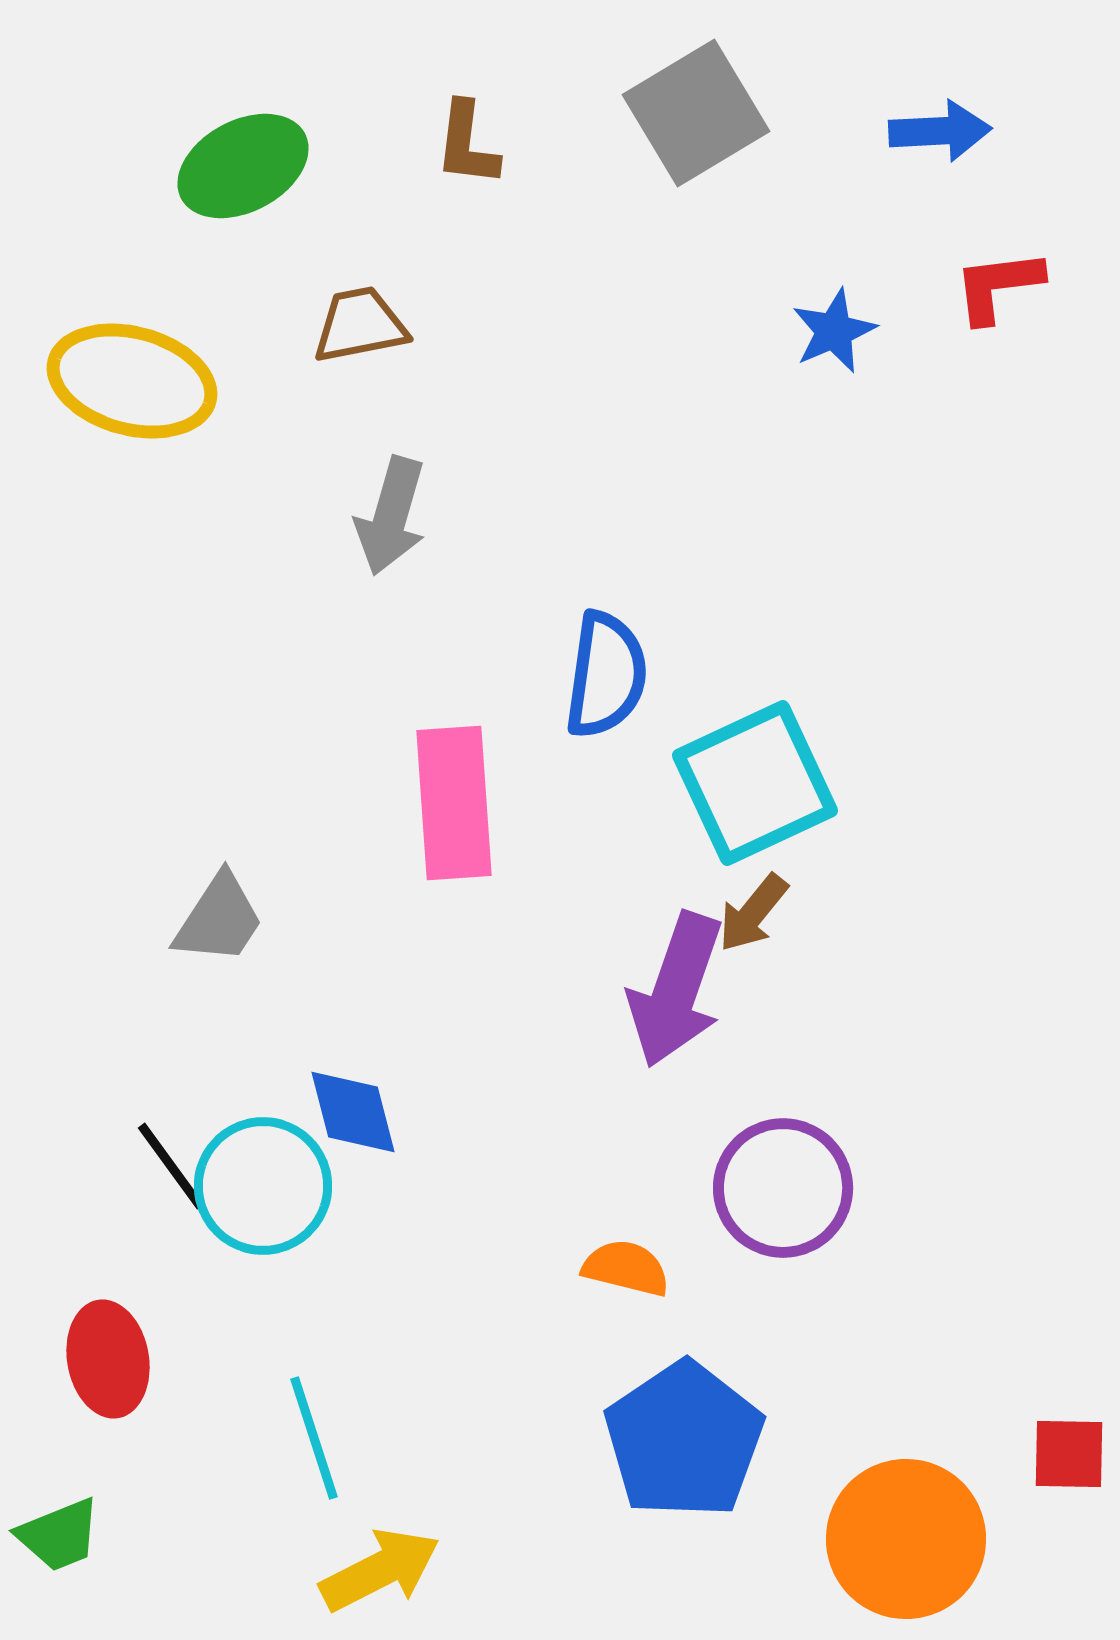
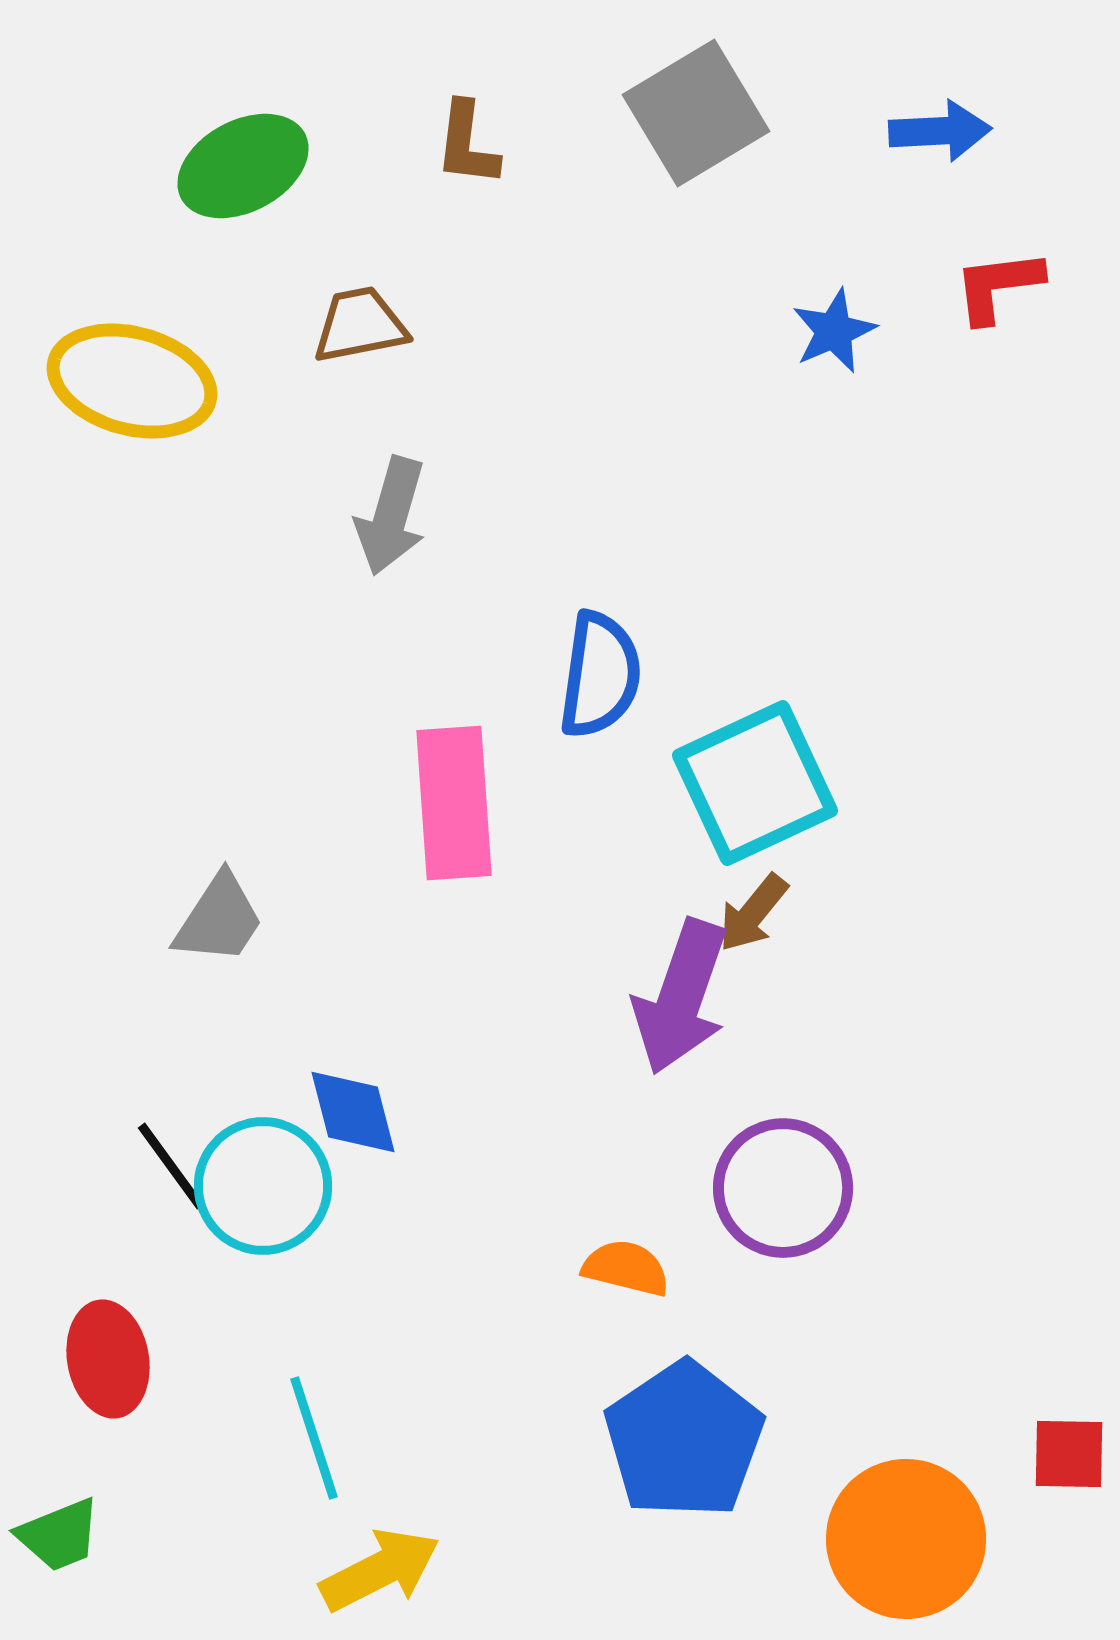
blue semicircle: moved 6 px left
purple arrow: moved 5 px right, 7 px down
